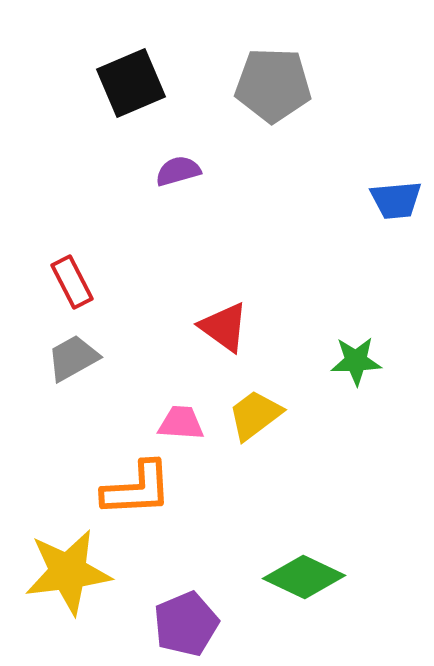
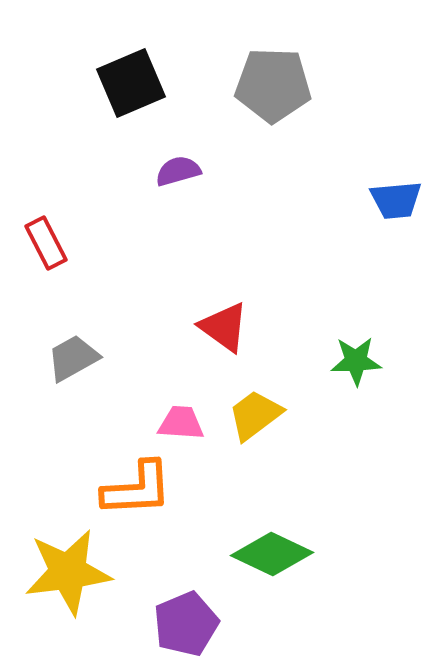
red rectangle: moved 26 px left, 39 px up
green diamond: moved 32 px left, 23 px up
